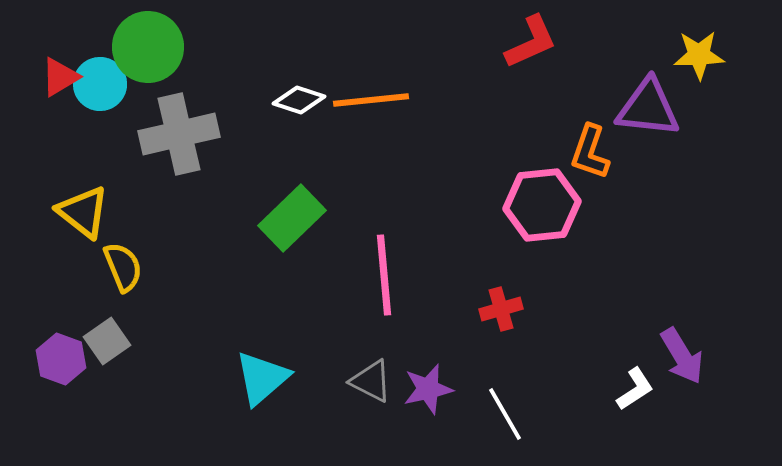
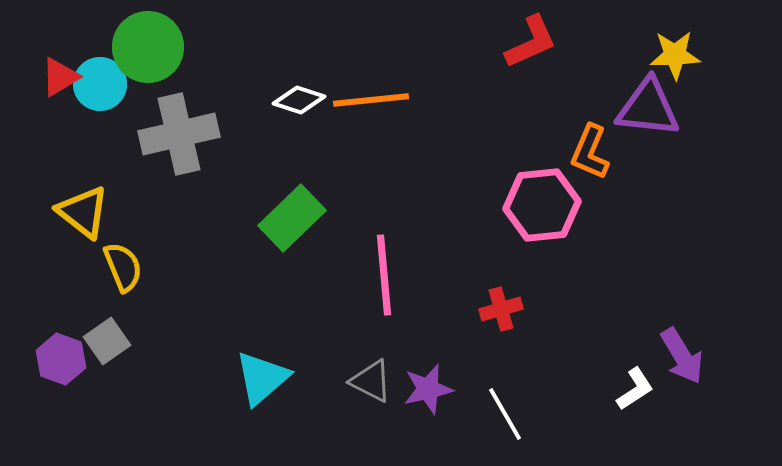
yellow star: moved 24 px left
orange L-shape: rotated 4 degrees clockwise
